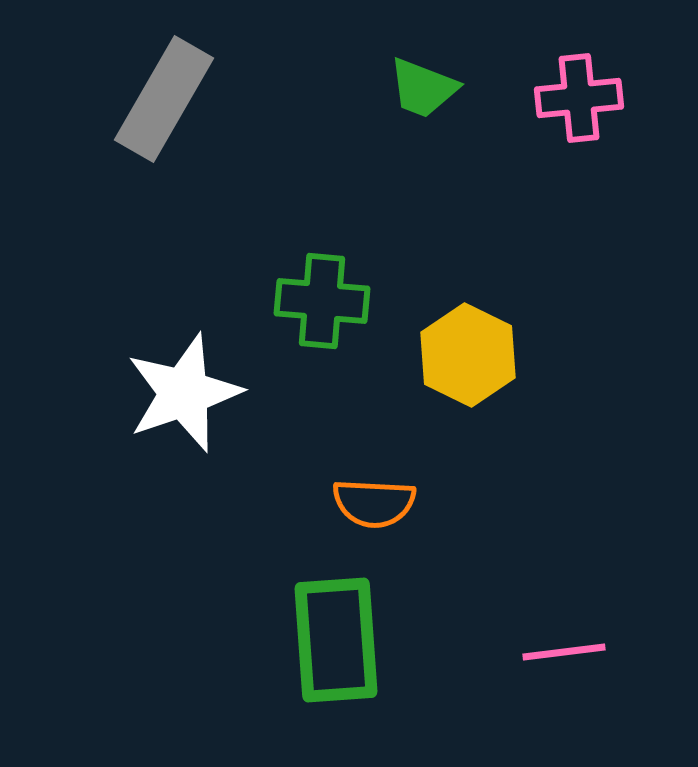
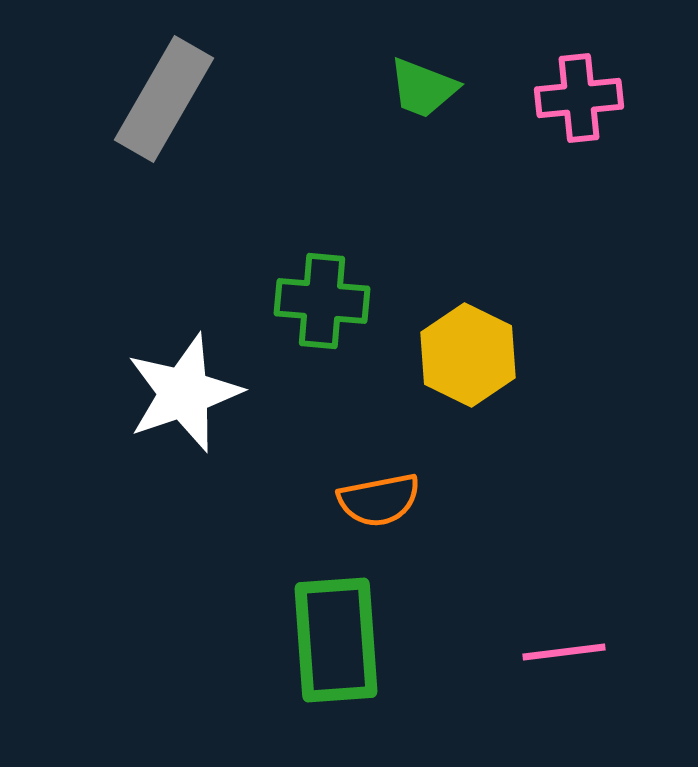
orange semicircle: moved 5 px right, 3 px up; rotated 14 degrees counterclockwise
